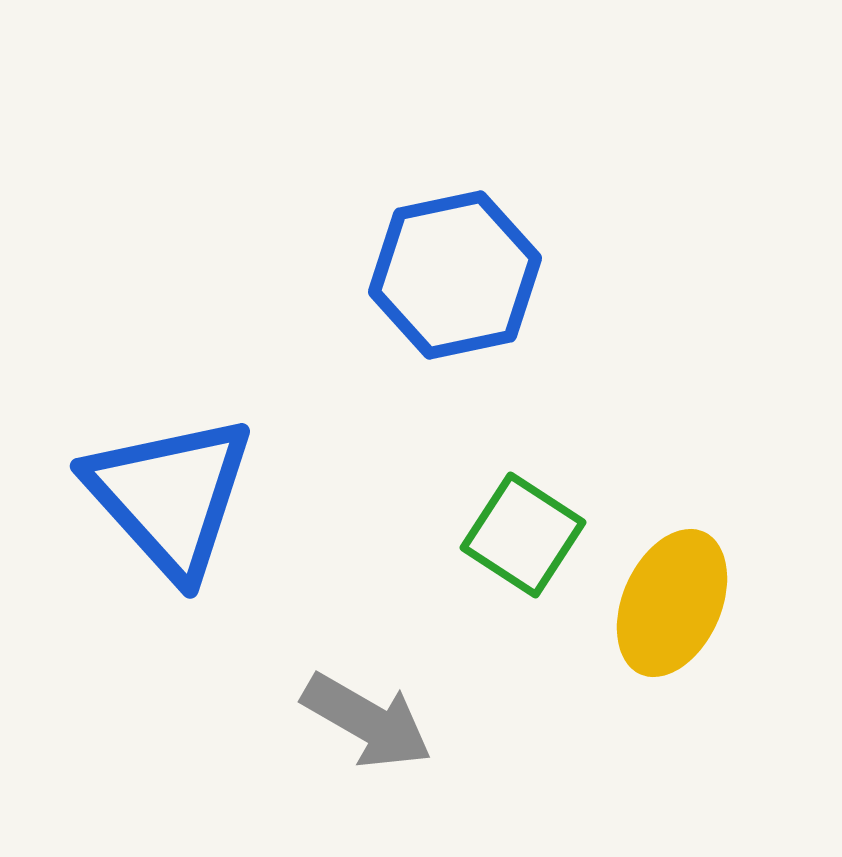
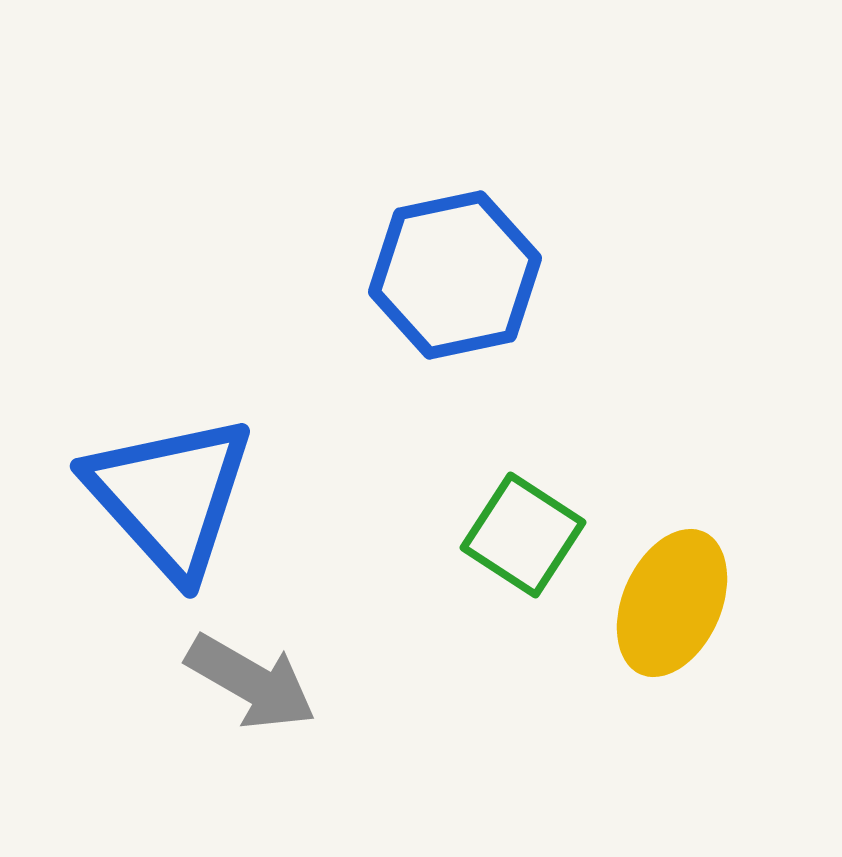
gray arrow: moved 116 px left, 39 px up
